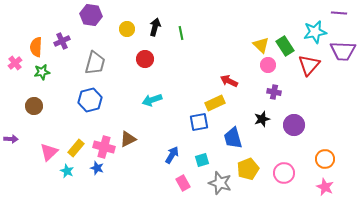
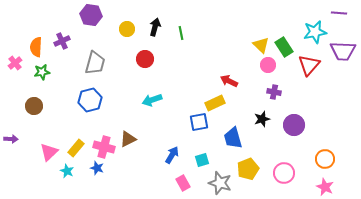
green rectangle at (285, 46): moved 1 px left, 1 px down
